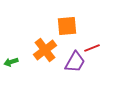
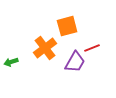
orange square: rotated 10 degrees counterclockwise
orange cross: moved 2 px up
